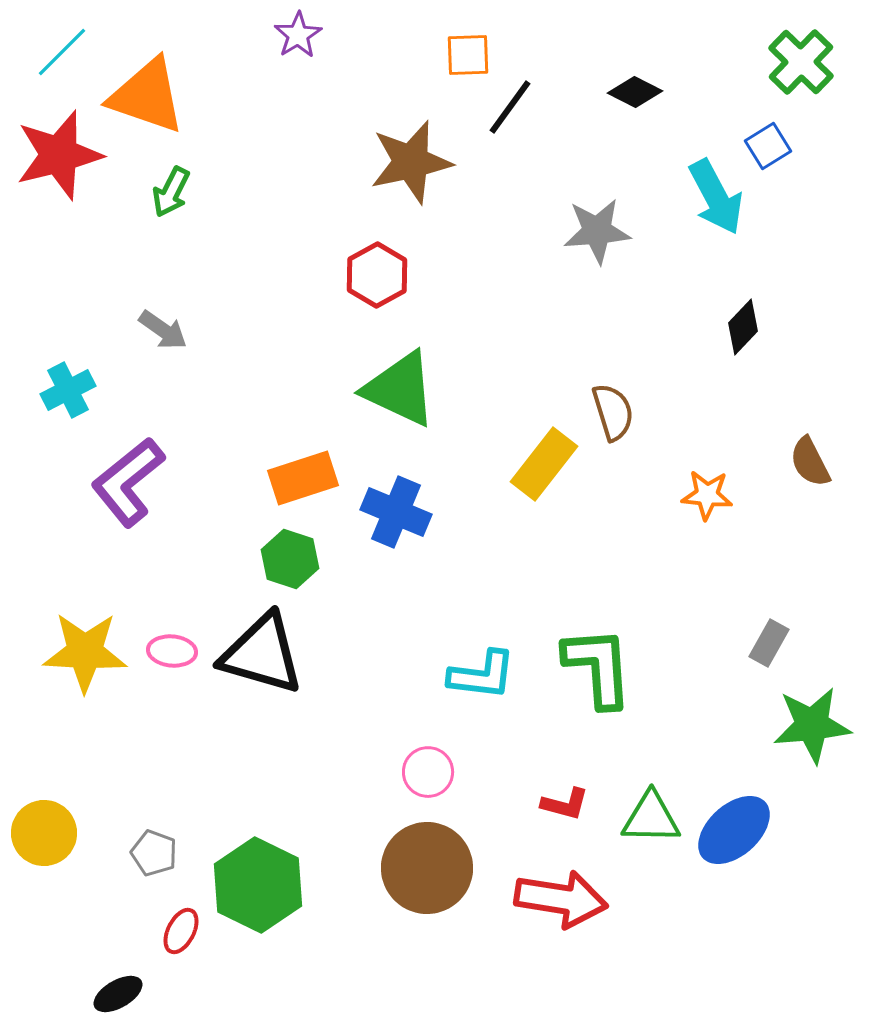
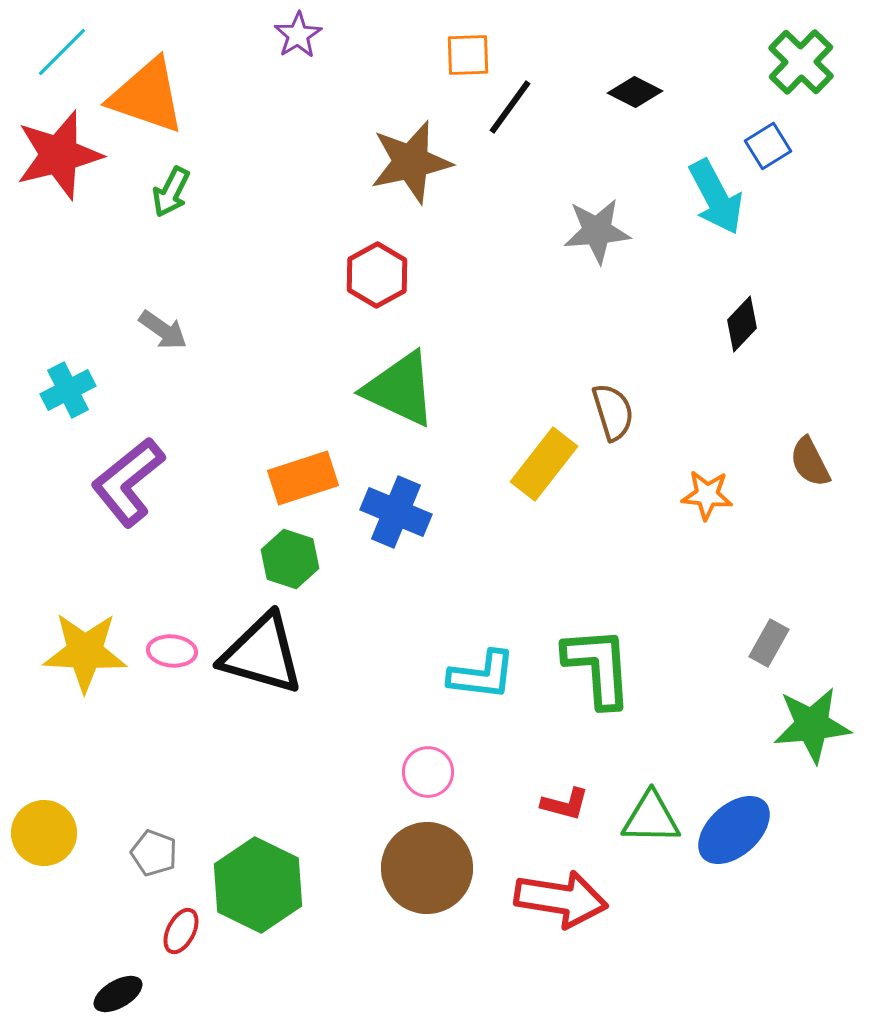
black diamond at (743, 327): moved 1 px left, 3 px up
